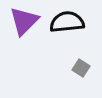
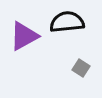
purple triangle: moved 15 px down; rotated 16 degrees clockwise
